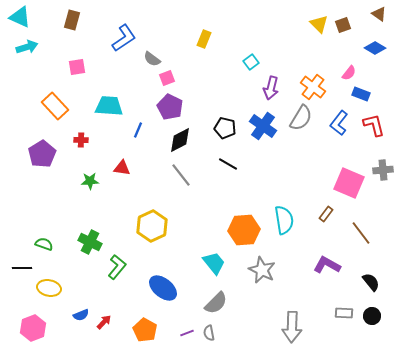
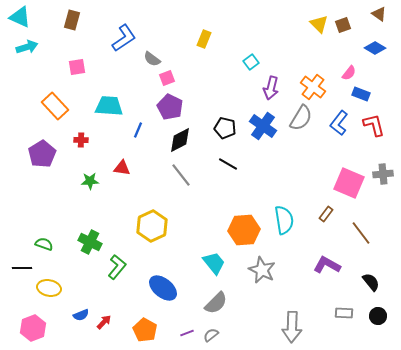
gray cross at (383, 170): moved 4 px down
black circle at (372, 316): moved 6 px right
gray semicircle at (209, 333): moved 2 px right, 2 px down; rotated 63 degrees clockwise
